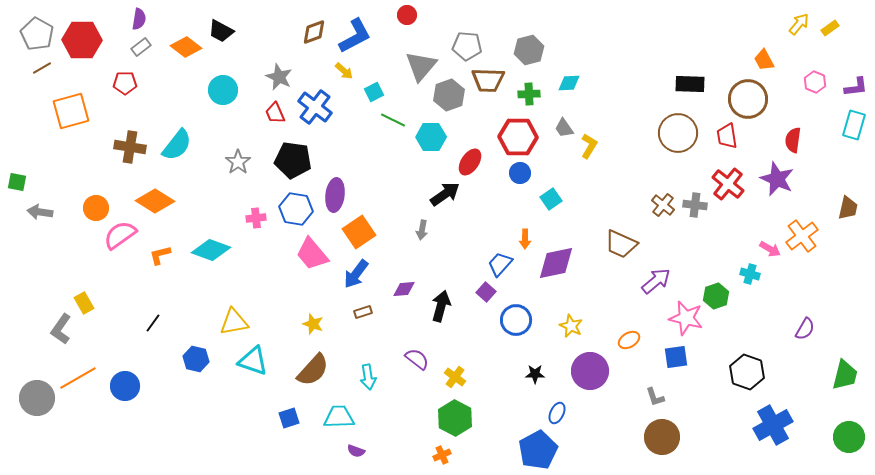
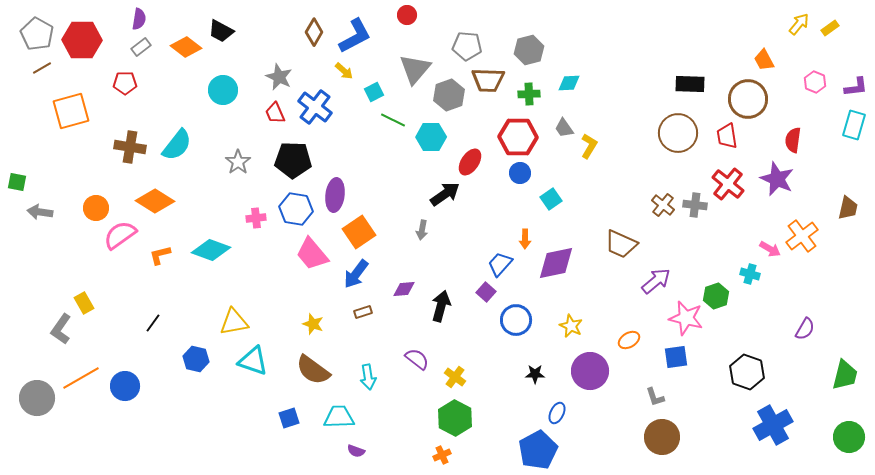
brown diamond at (314, 32): rotated 40 degrees counterclockwise
gray triangle at (421, 66): moved 6 px left, 3 px down
black pentagon at (293, 160): rotated 6 degrees counterclockwise
brown semicircle at (313, 370): rotated 84 degrees clockwise
orange line at (78, 378): moved 3 px right
